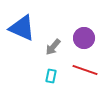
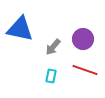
blue triangle: moved 2 px left, 1 px down; rotated 12 degrees counterclockwise
purple circle: moved 1 px left, 1 px down
